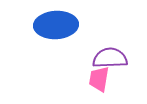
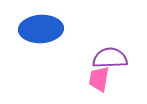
blue ellipse: moved 15 px left, 4 px down
